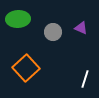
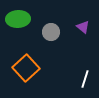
purple triangle: moved 2 px right, 1 px up; rotated 16 degrees clockwise
gray circle: moved 2 px left
